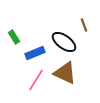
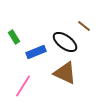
brown line: moved 1 px down; rotated 32 degrees counterclockwise
black ellipse: moved 1 px right
blue rectangle: moved 1 px right, 1 px up
pink line: moved 13 px left, 6 px down
